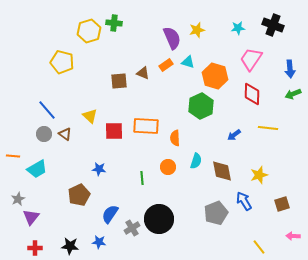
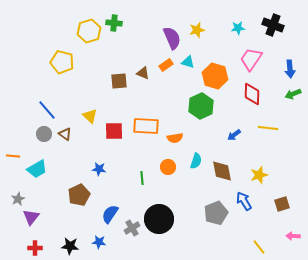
orange semicircle at (175, 138): rotated 98 degrees counterclockwise
